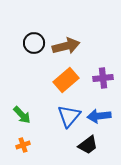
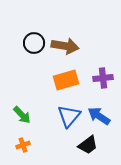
brown arrow: moved 1 px left; rotated 24 degrees clockwise
orange rectangle: rotated 25 degrees clockwise
blue arrow: rotated 40 degrees clockwise
